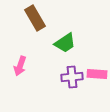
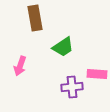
brown rectangle: rotated 20 degrees clockwise
green trapezoid: moved 2 px left, 4 px down
purple cross: moved 10 px down
